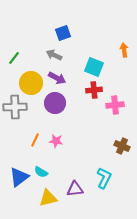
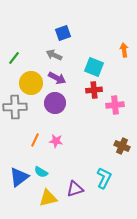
purple triangle: rotated 12 degrees counterclockwise
